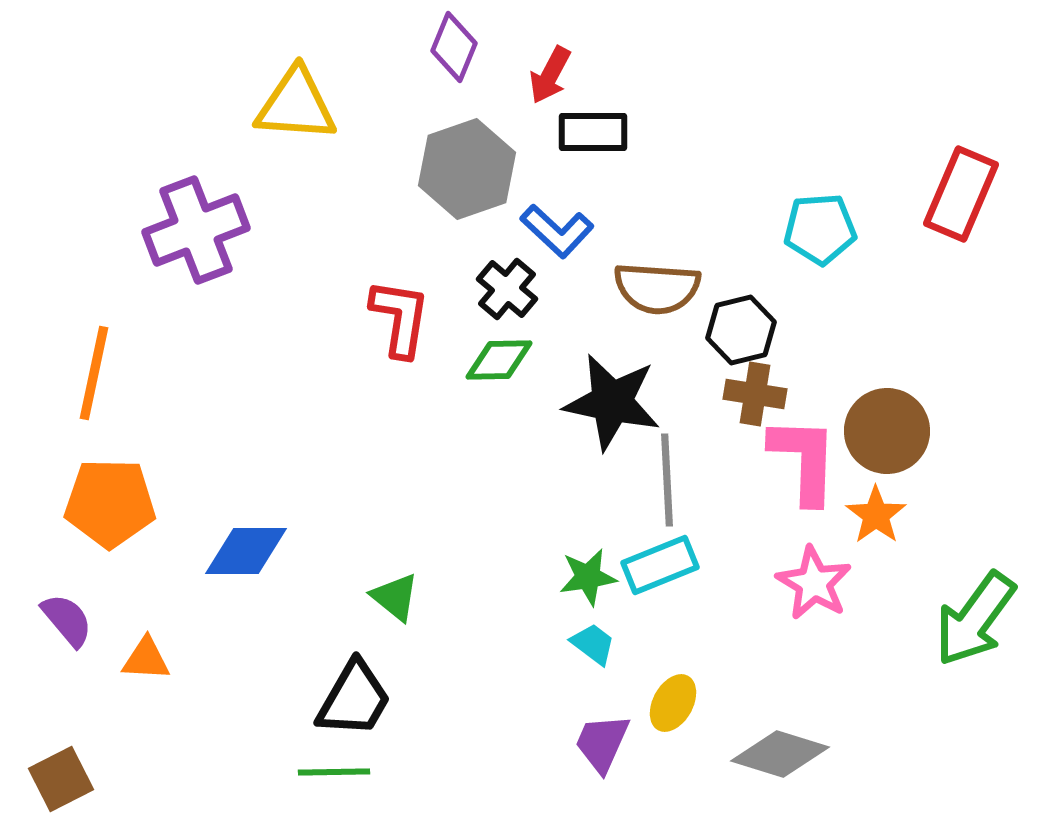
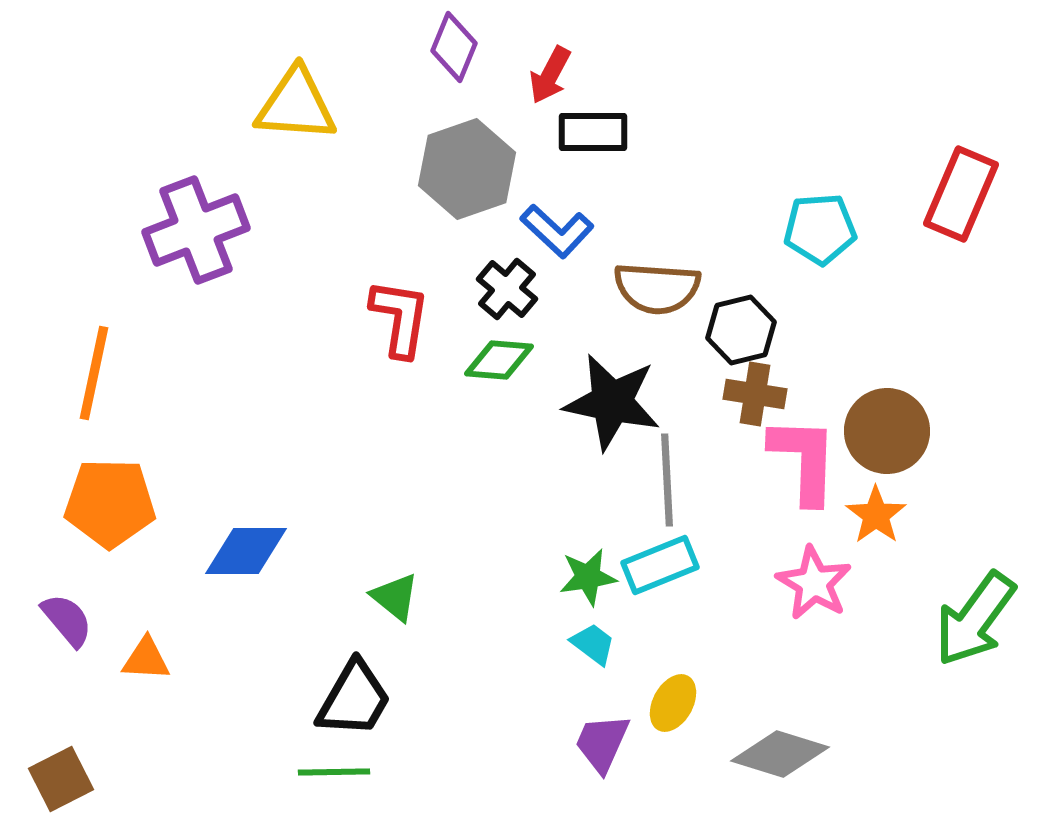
green diamond: rotated 6 degrees clockwise
